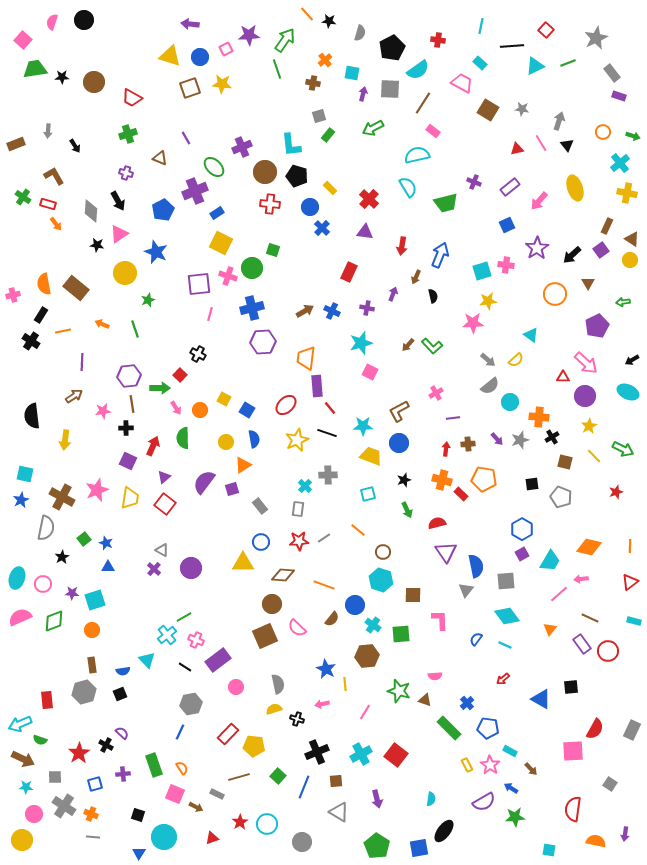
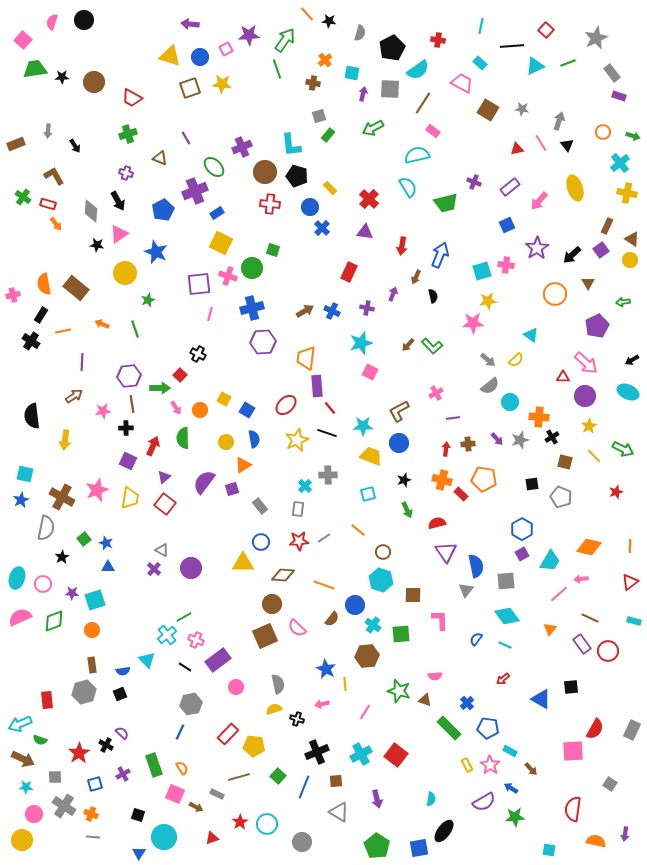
purple cross at (123, 774): rotated 24 degrees counterclockwise
